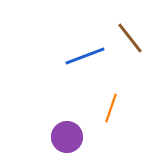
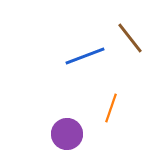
purple circle: moved 3 px up
